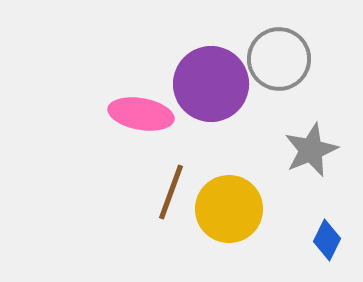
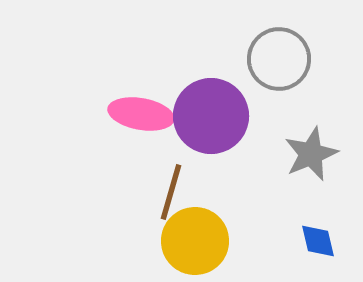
purple circle: moved 32 px down
gray star: moved 4 px down
brown line: rotated 4 degrees counterclockwise
yellow circle: moved 34 px left, 32 px down
blue diamond: moved 9 px left, 1 px down; rotated 39 degrees counterclockwise
